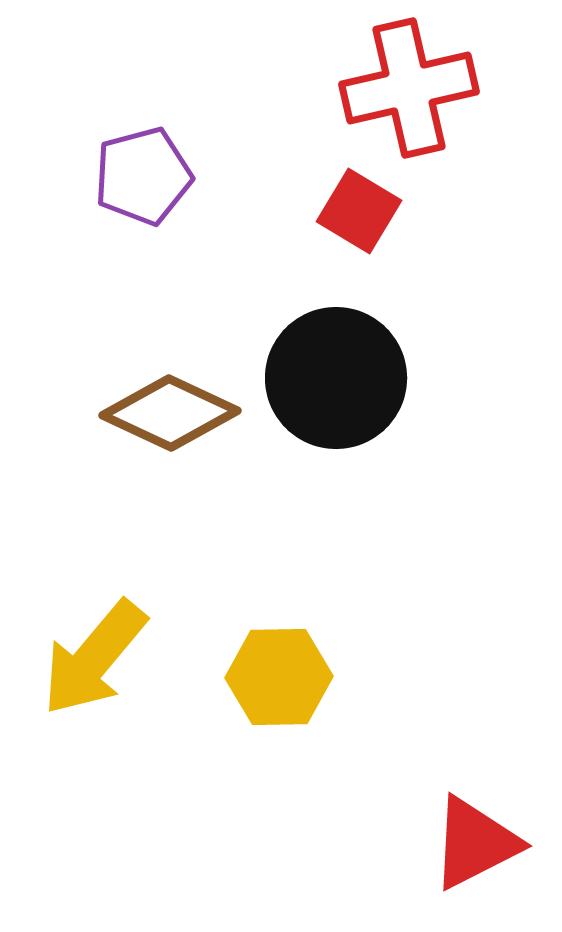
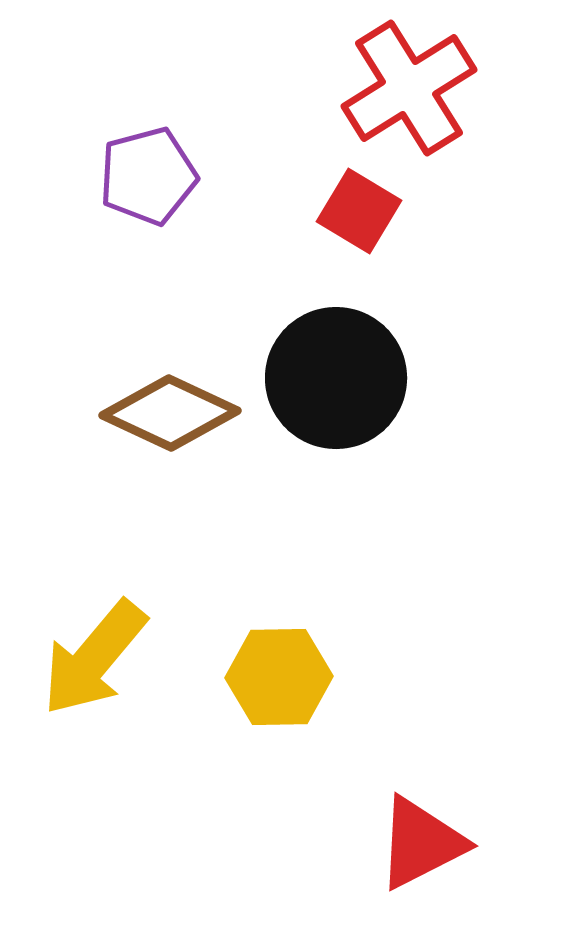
red cross: rotated 19 degrees counterclockwise
purple pentagon: moved 5 px right
red triangle: moved 54 px left
